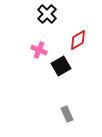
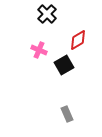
black square: moved 3 px right, 1 px up
